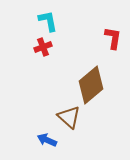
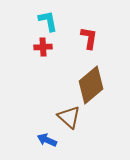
red L-shape: moved 24 px left
red cross: rotated 18 degrees clockwise
